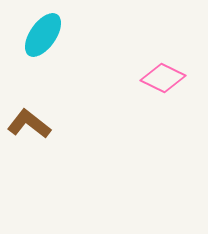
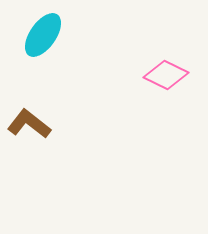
pink diamond: moved 3 px right, 3 px up
